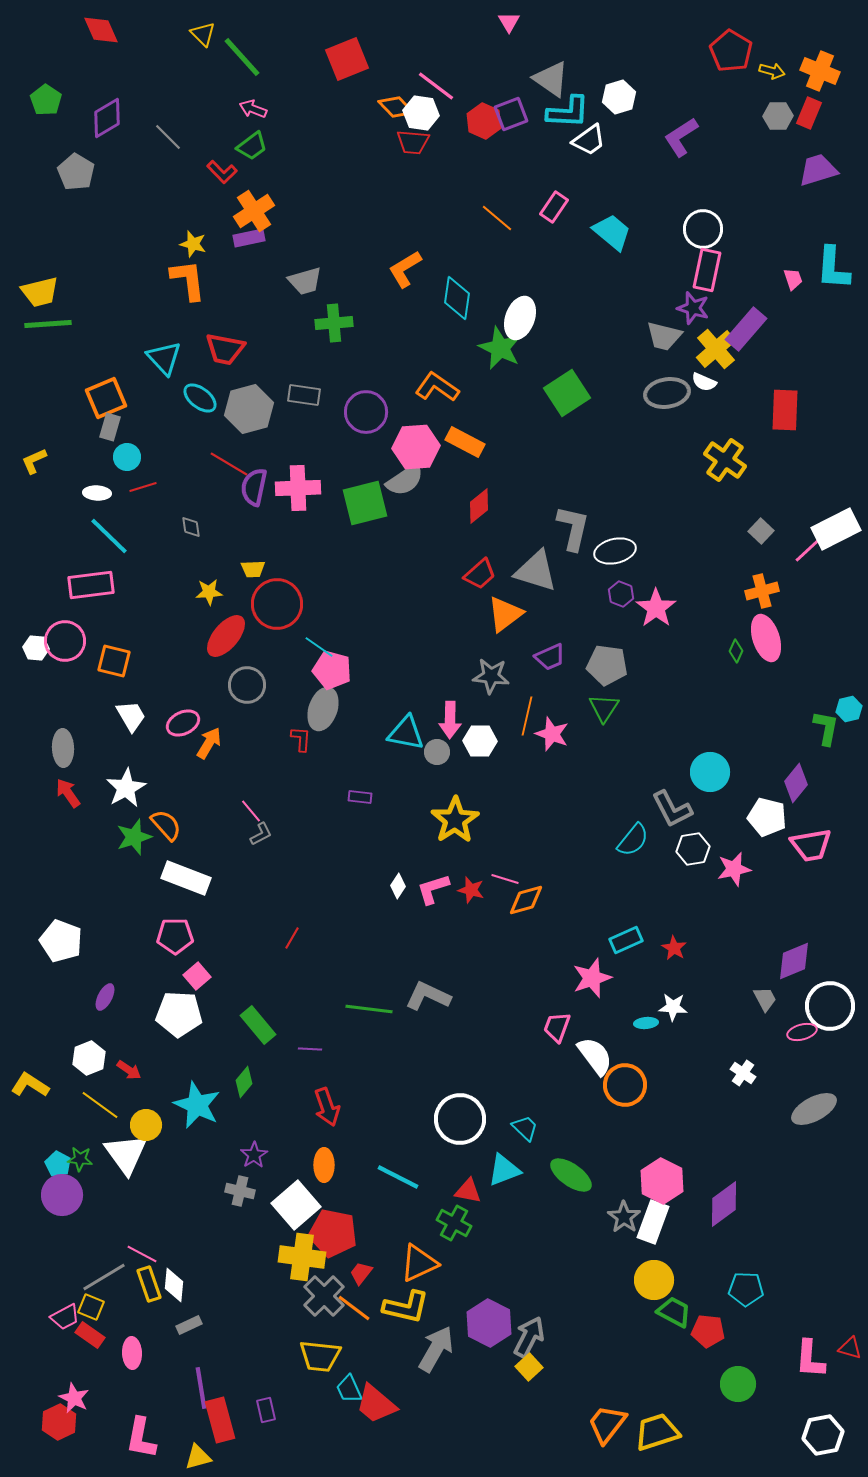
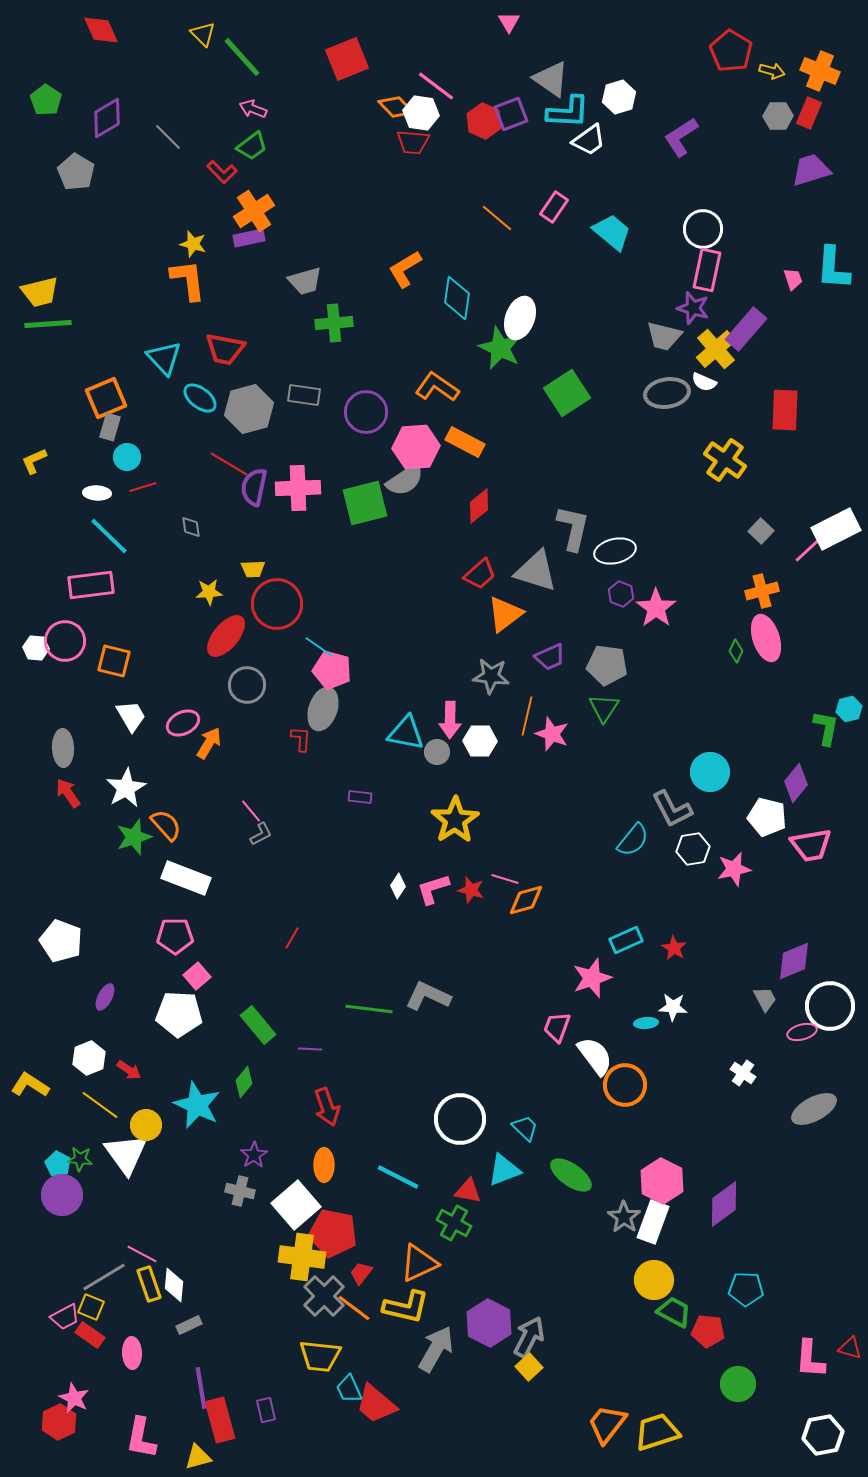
purple trapezoid at (818, 170): moved 7 px left
